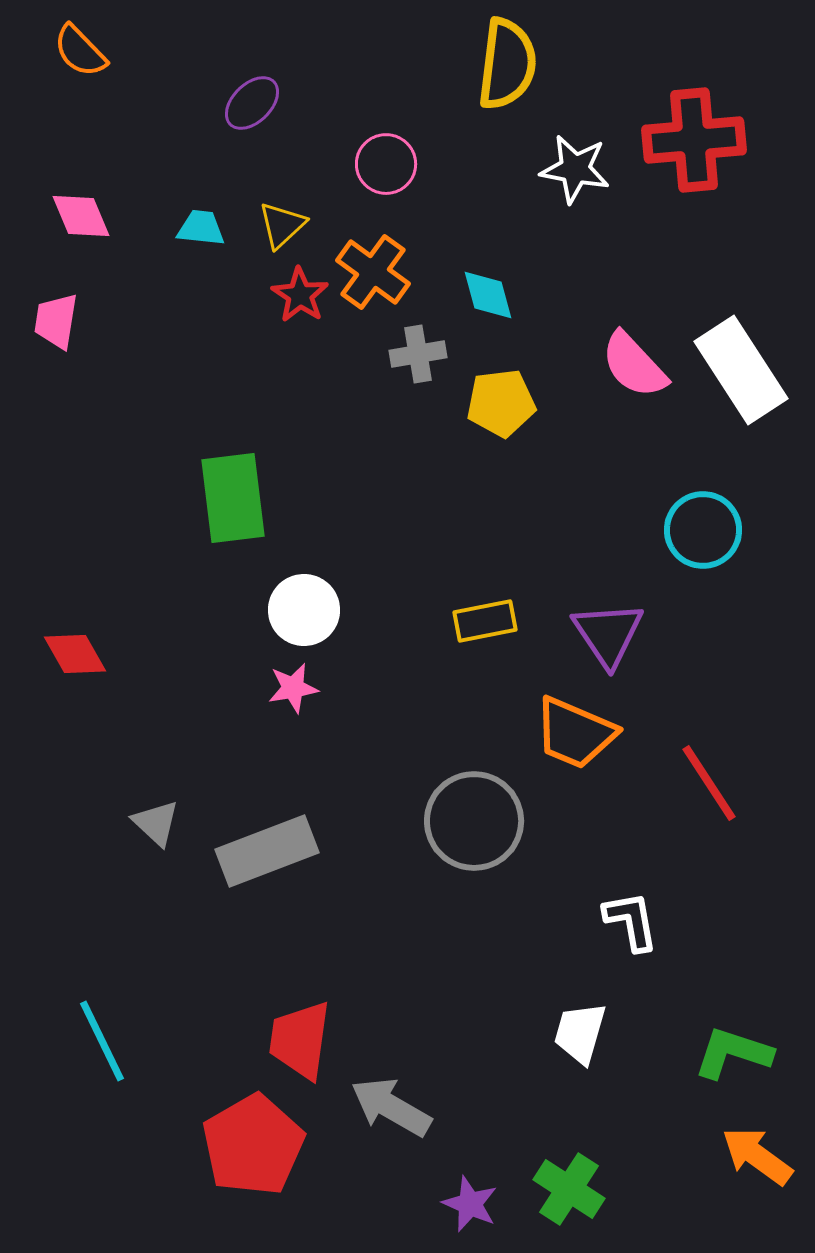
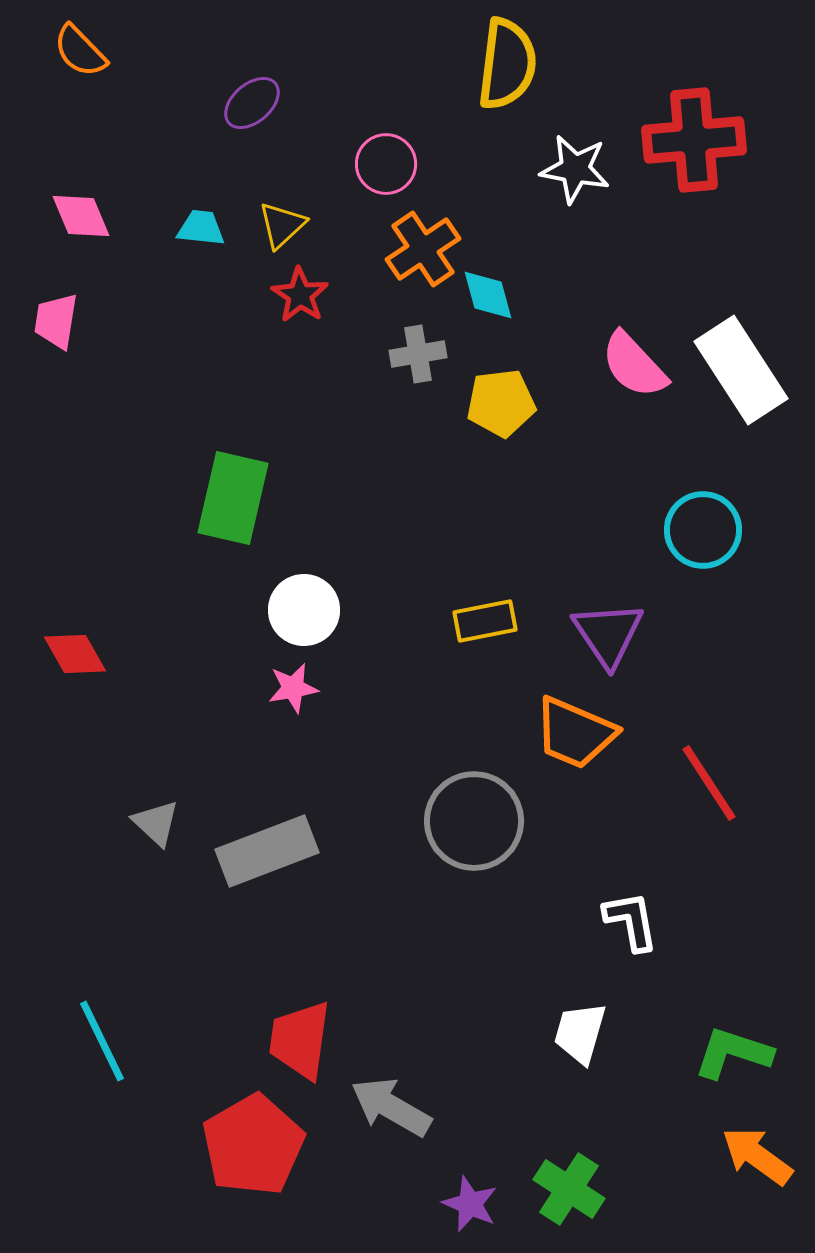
purple ellipse: rotated 4 degrees clockwise
orange cross: moved 50 px right, 23 px up; rotated 20 degrees clockwise
green rectangle: rotated 20 degrees clockwise
